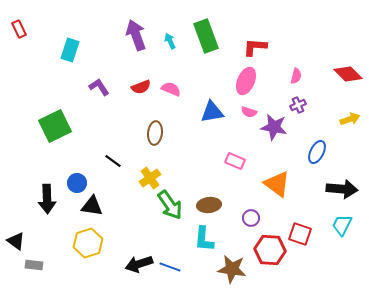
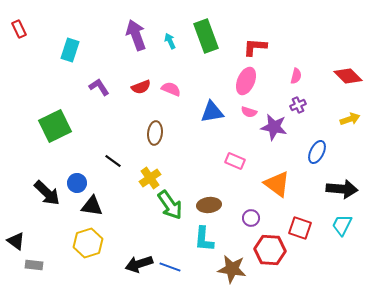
red diamond at (348, 74): moved 2 px down
black arrow at (47, 199): moved 6 px up; rotated 44 degrees counterclockwise
red square at (300, 234): moved 6 px up
